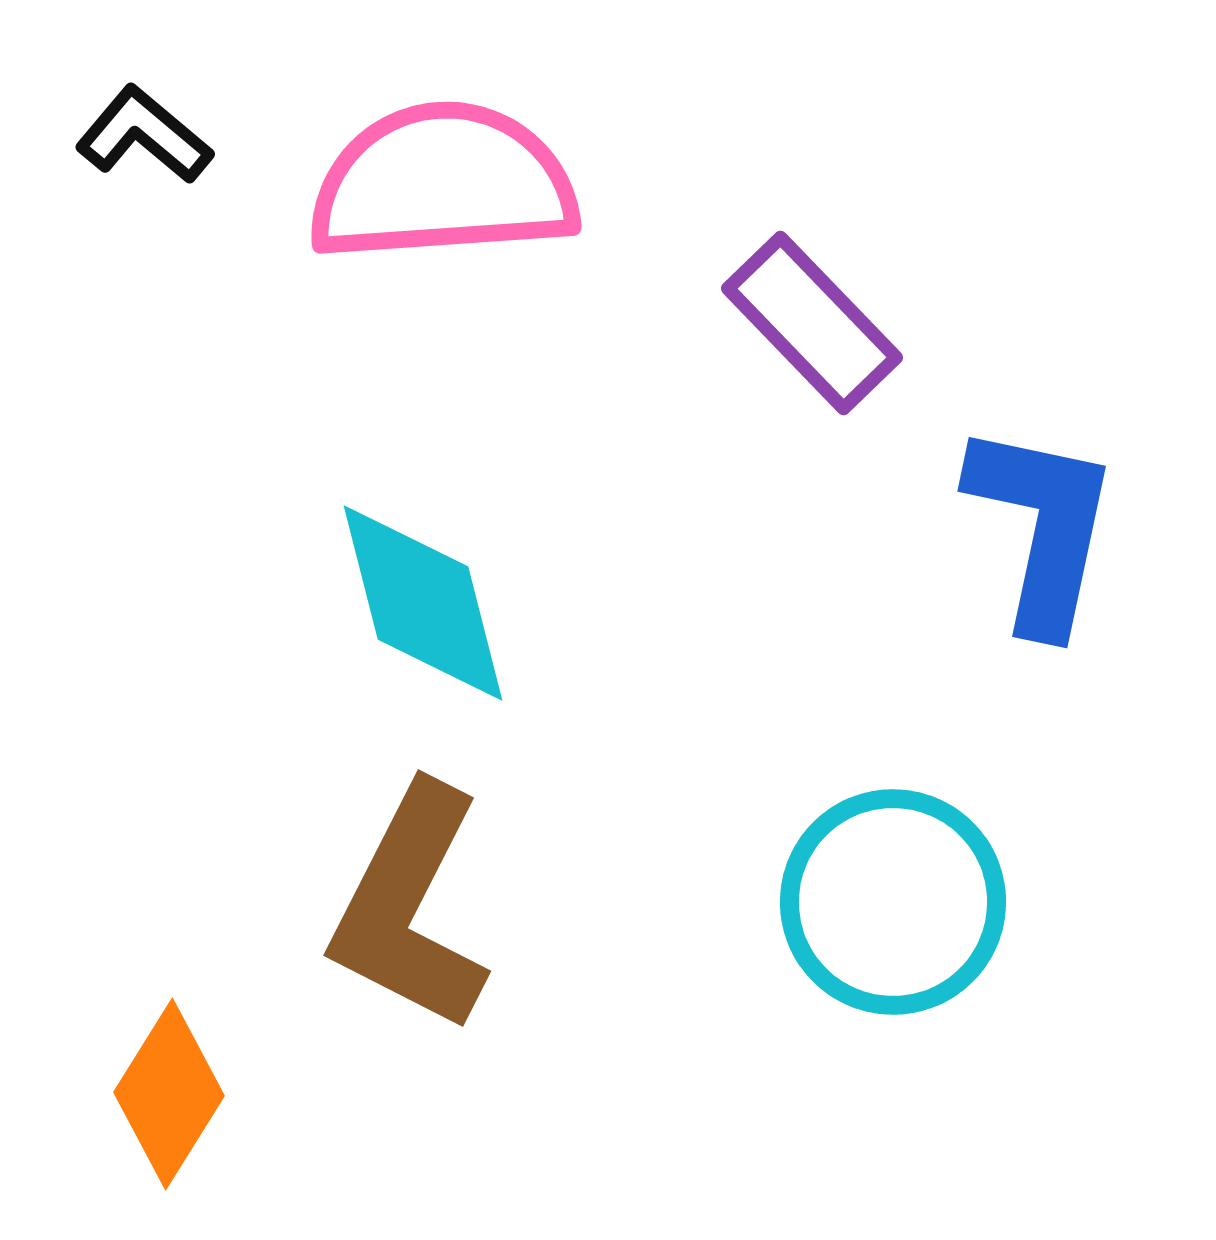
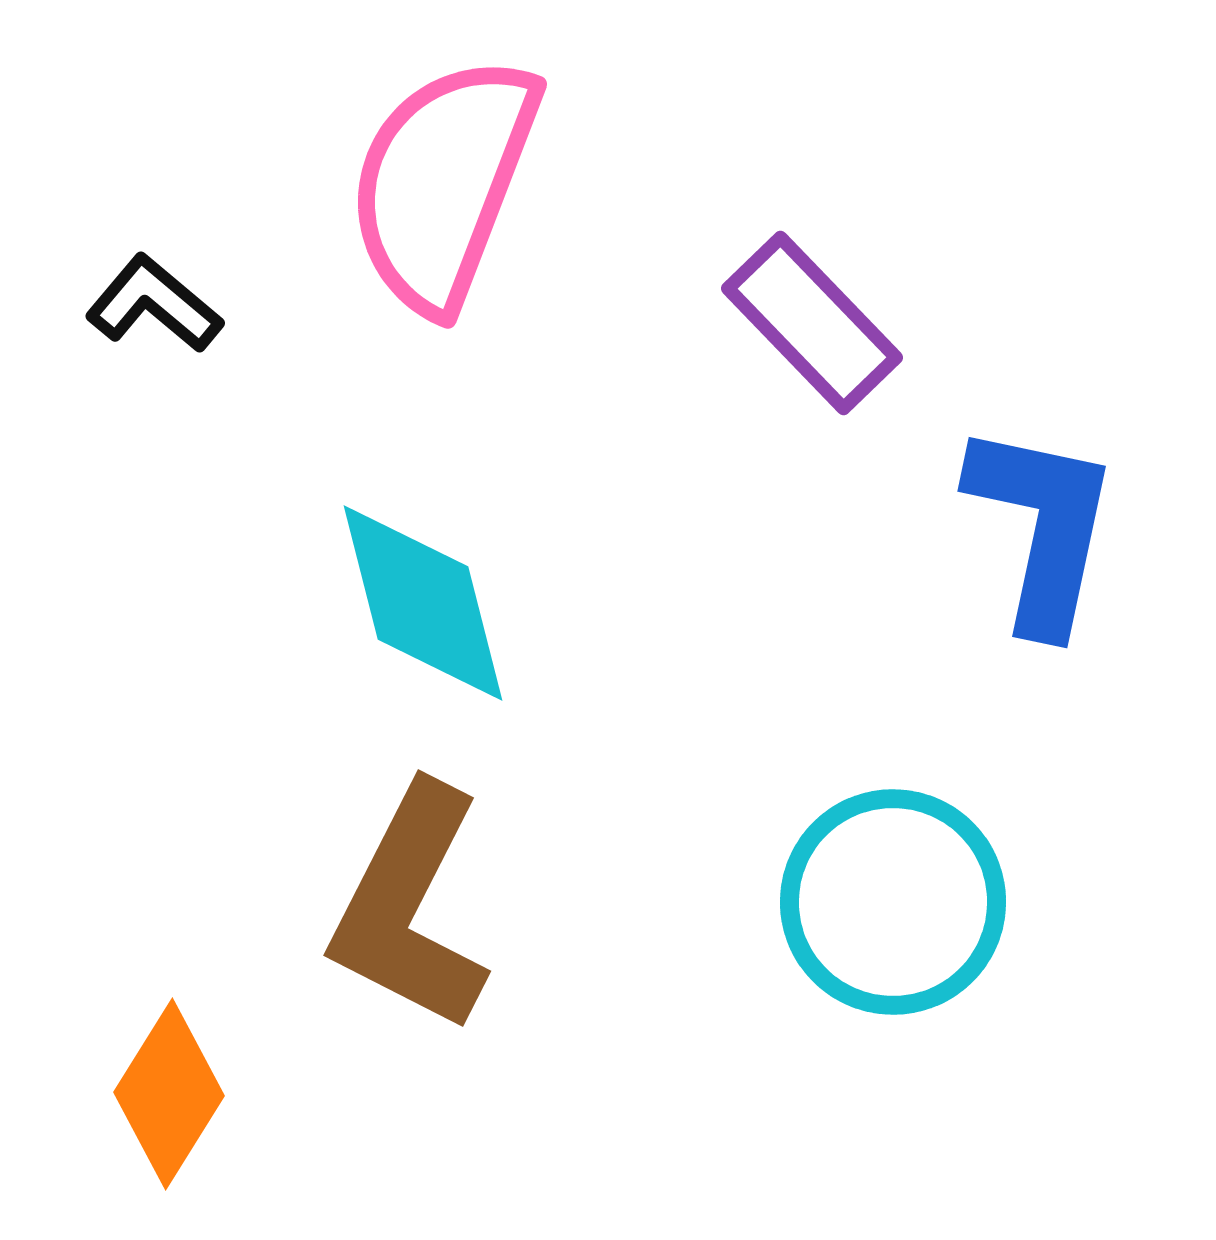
black L-shape: moved 10 px right, 169 px down
pink semicircle: rotated 65 degrees counterclockwise
